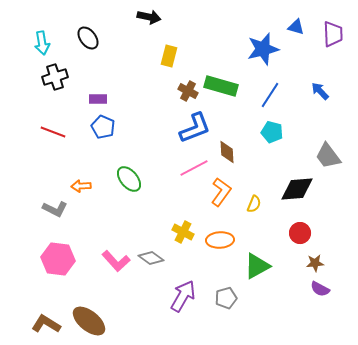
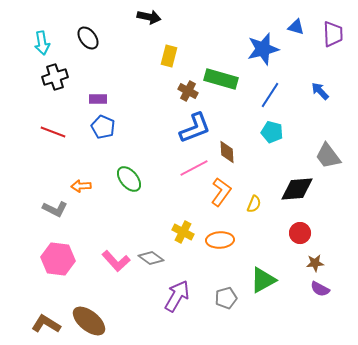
green rectangle: moved 7 px up
green triangle: moved 6 px right, 14 px down
purple arrow: moved 6 px left
